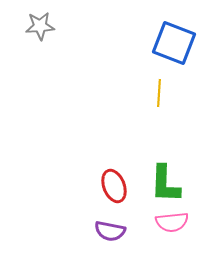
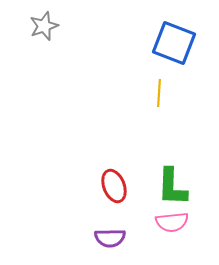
gray star: moved 4 px right; rotated 16 degrees counterclockwise
green L-shape: moved 7 px right, 3 px down
purple semicircle: moved 7 px down; rotated 12 degrees counterclockwise
